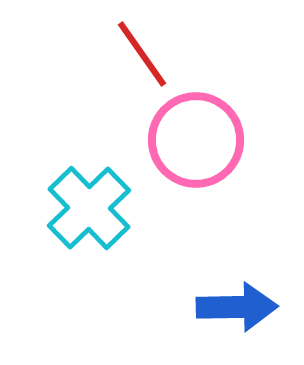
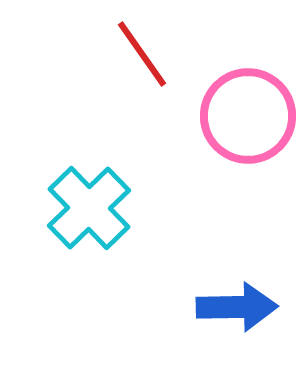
pink circle: moved 52 px right, 24 px up
